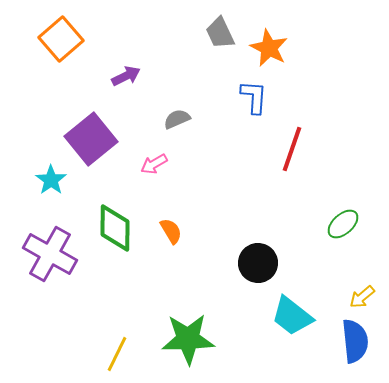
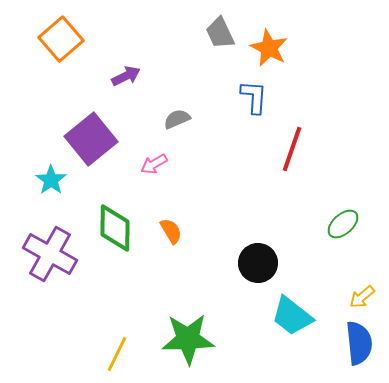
blue semicircle: moved 4 px right, 2 px down
